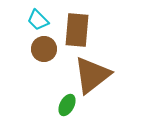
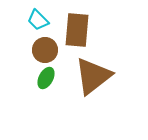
brown circle: moved 1 px right, 1 px down
brown triangle: moved 1 px right, 1 px down
green ellipse: moved 21 px left, 27 px up
